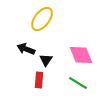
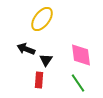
pink diamond: rotated 15 degrees clockwise
green line: rotated 24 degrees clockwise
